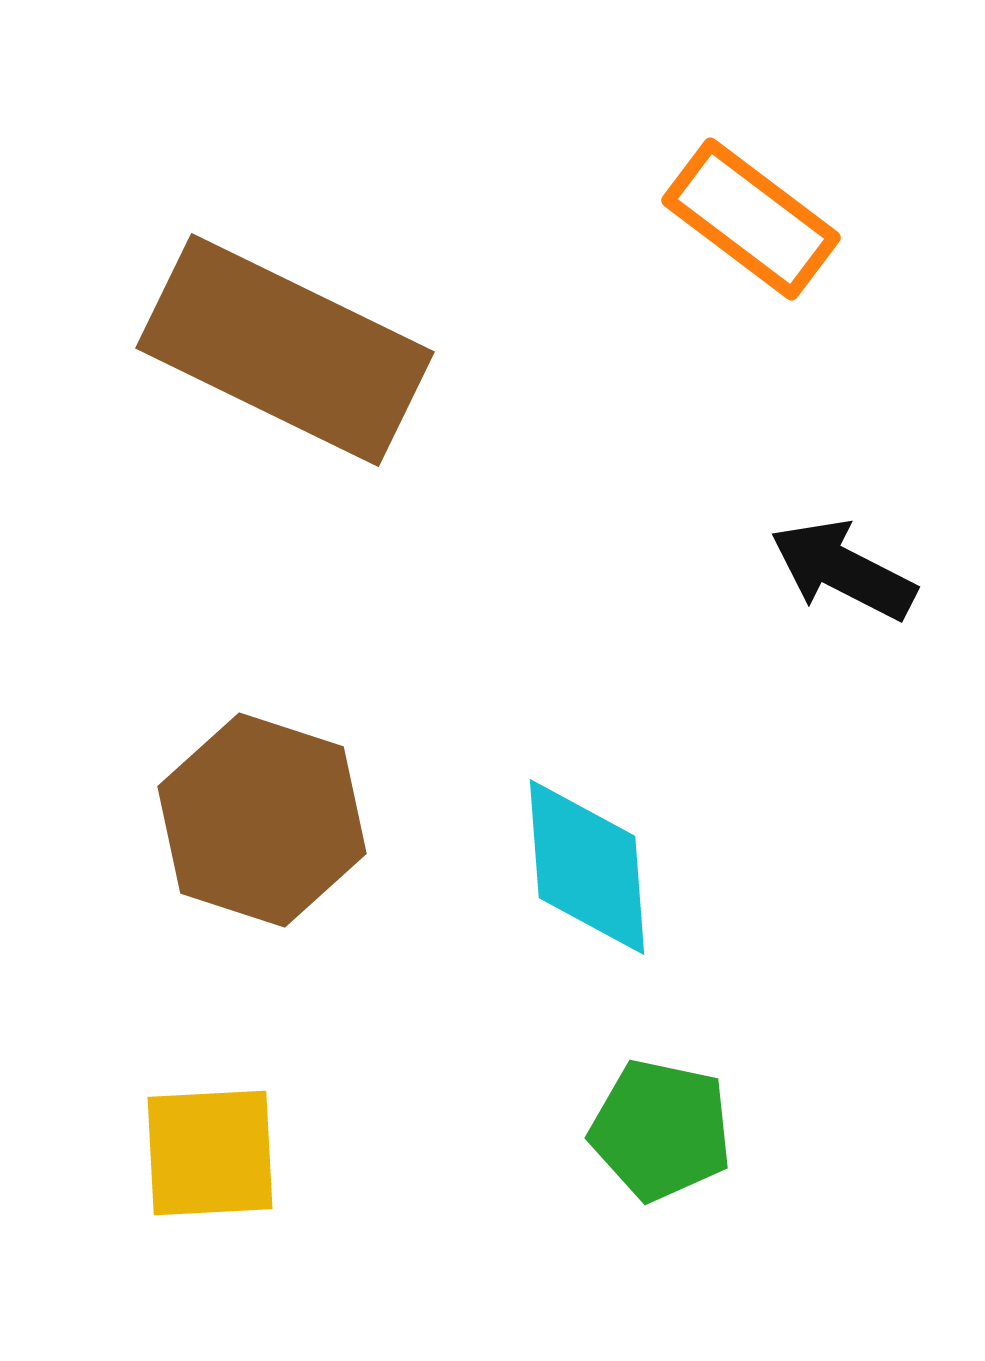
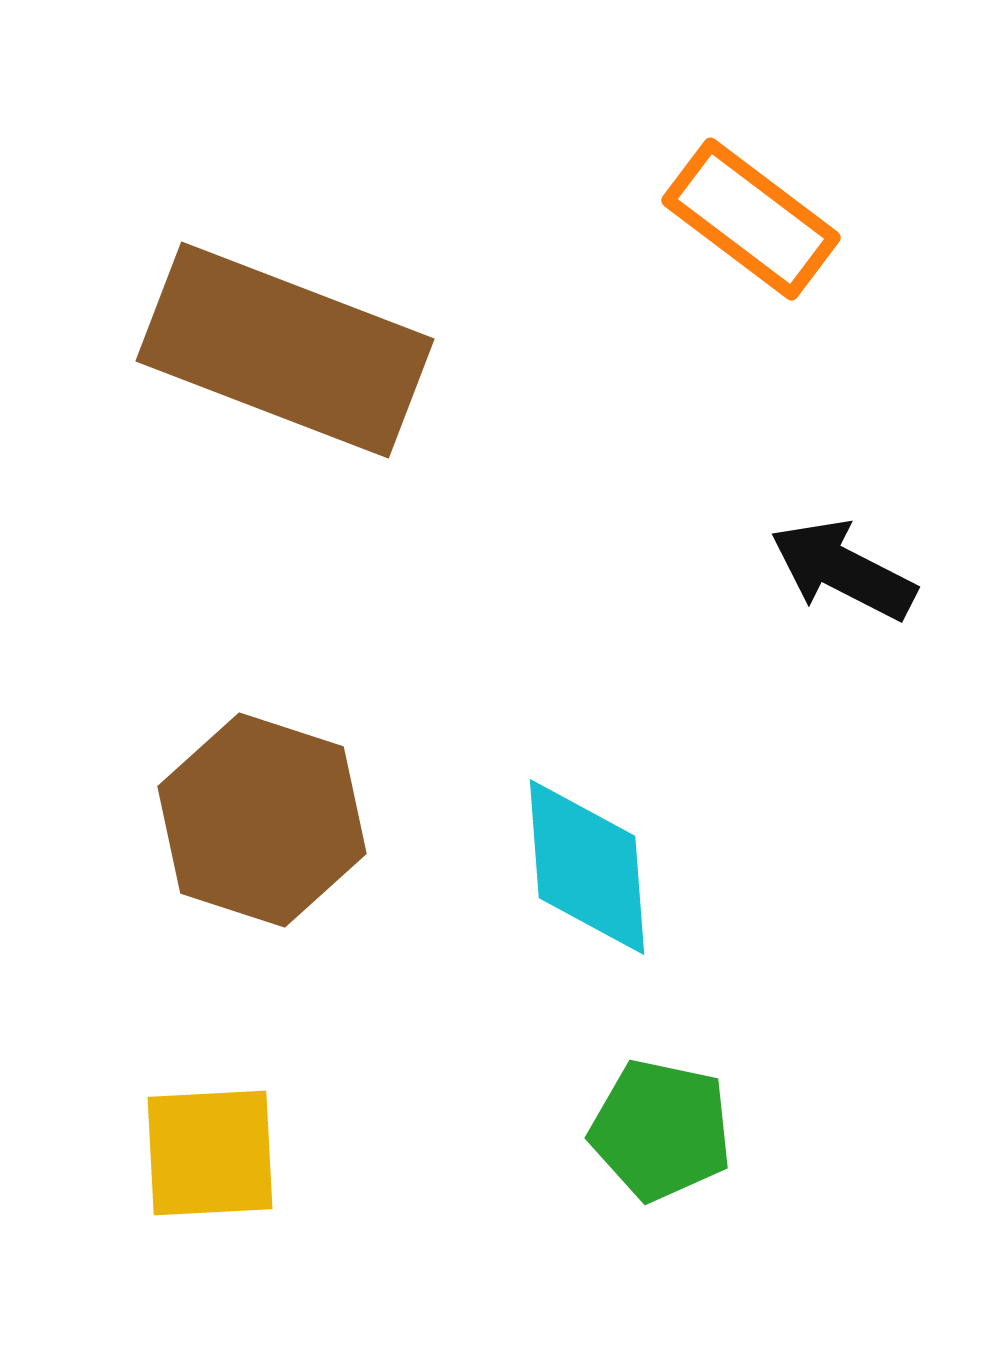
brown rectangle: rotated 5 degrees counterclockwise
